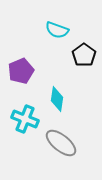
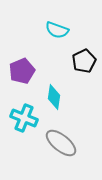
black pentagon: moved 6 px down; rotated 10 degrees clockwise
purple pentagon: moved 1 px right
cyan diamond: moved 3 px left, 2 px up
cyan cross: moved 1 px left, 1 px up
